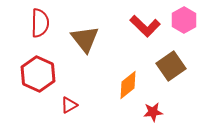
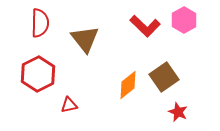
brown square: moved 7 px left, 11 px down
red hexagon: rotated 8 degrees clockwise
red triangle: rotated 18 degrees clockwise
red star: moved 25 px right; rotated 30 degrees clockwise
